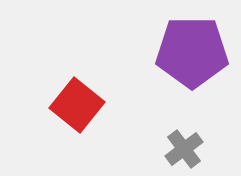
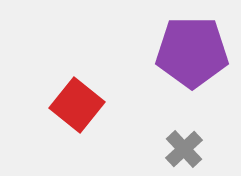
gray cross: rotated 6 degrees counterclockwise
